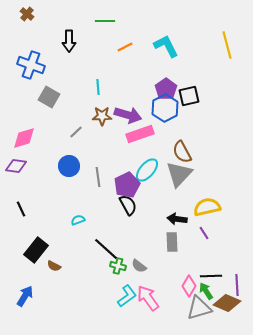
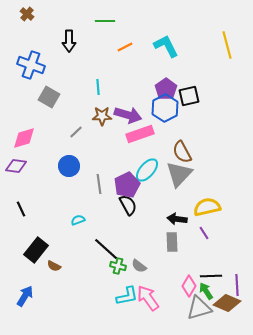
gray line at (98, 177): moved 1 px right, 7 px down
cyan L-shape at (127, 296): rotated 25 degrees clockwise
